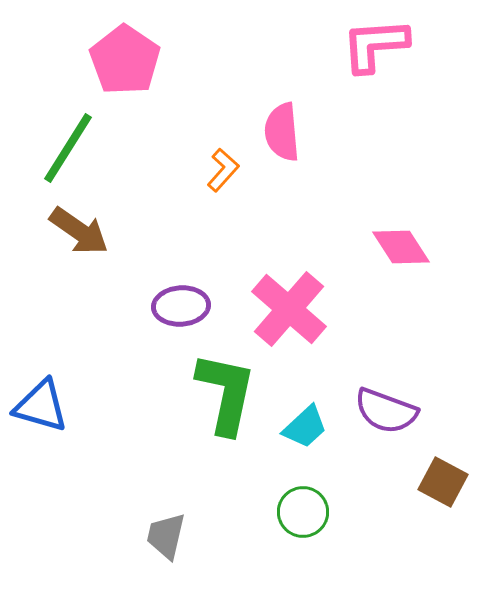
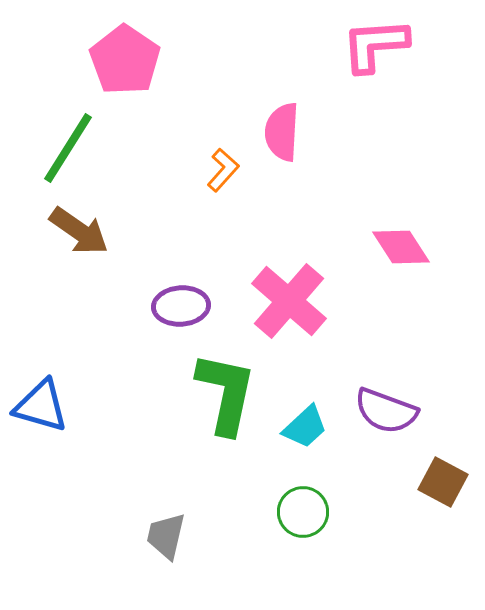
pink semicircle: rotated 8 degrees clockwise
pink cross: moved 8 px up
